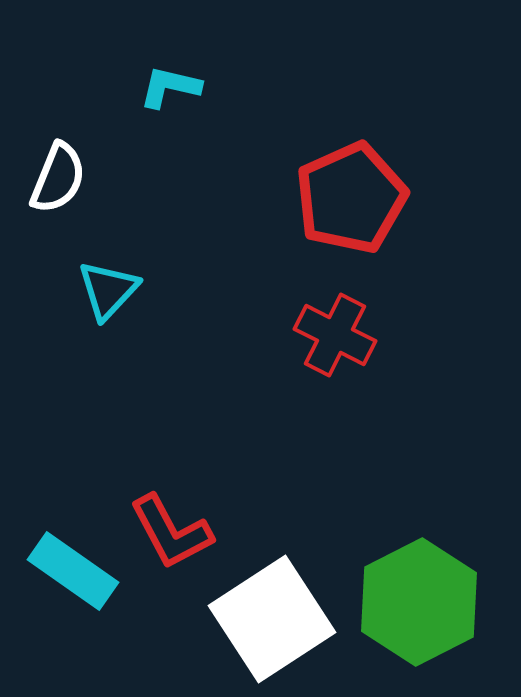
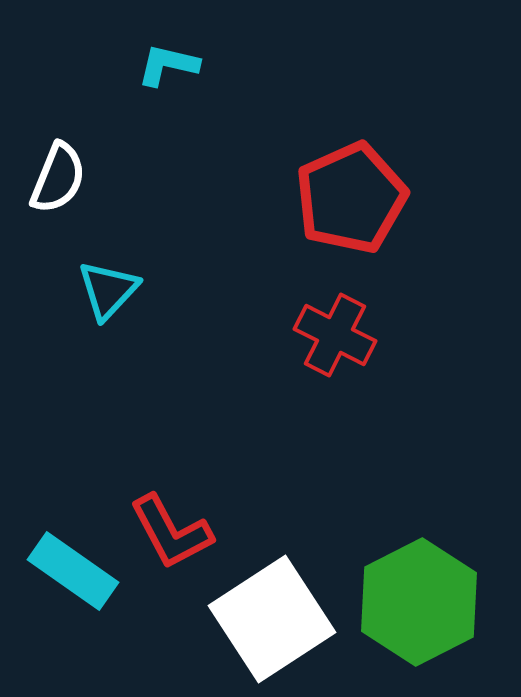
cyan L-shape: moved 2 px left, 22 px up
